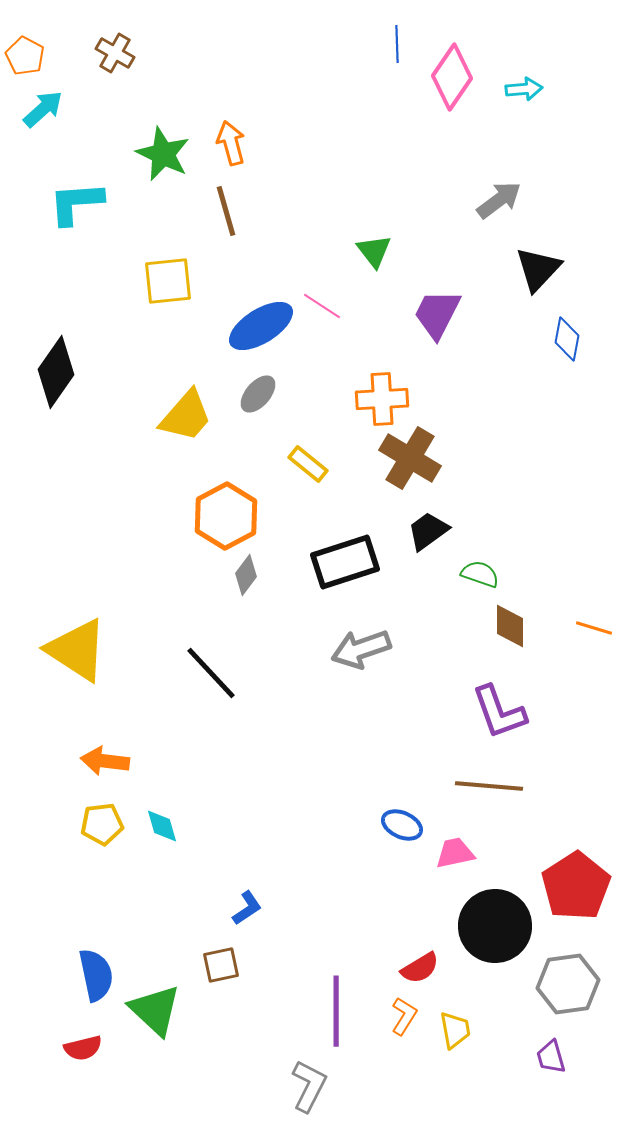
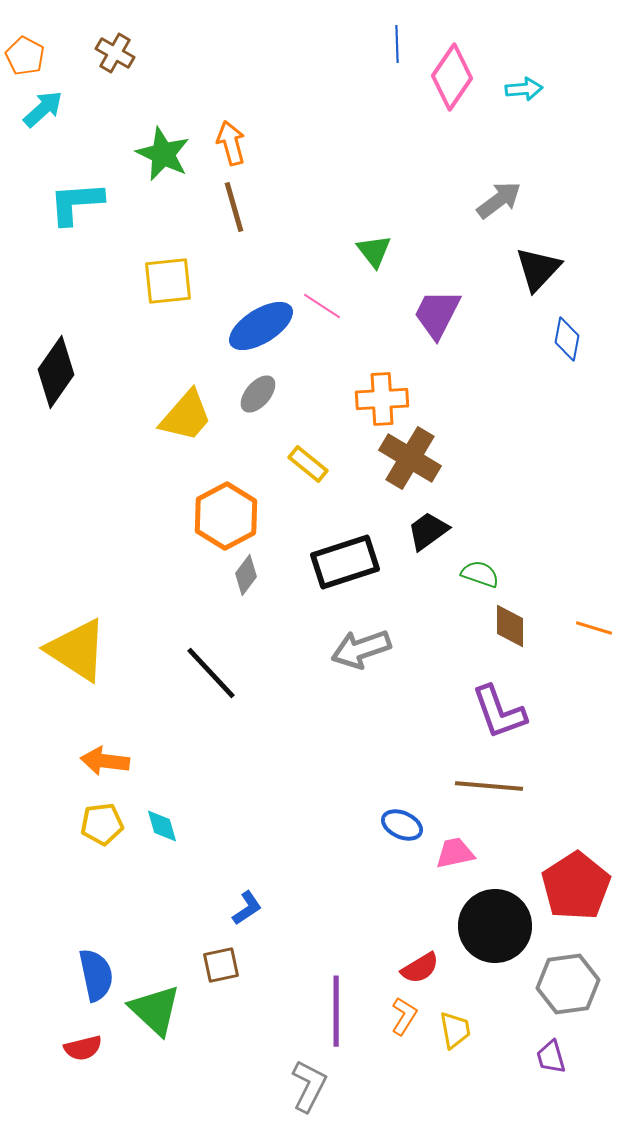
brown line at (226, 211): moved 8 px right, 4 px up
